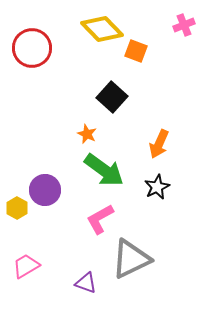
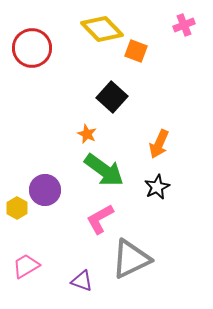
purple triangle: moved 4 px left, 2 px up
